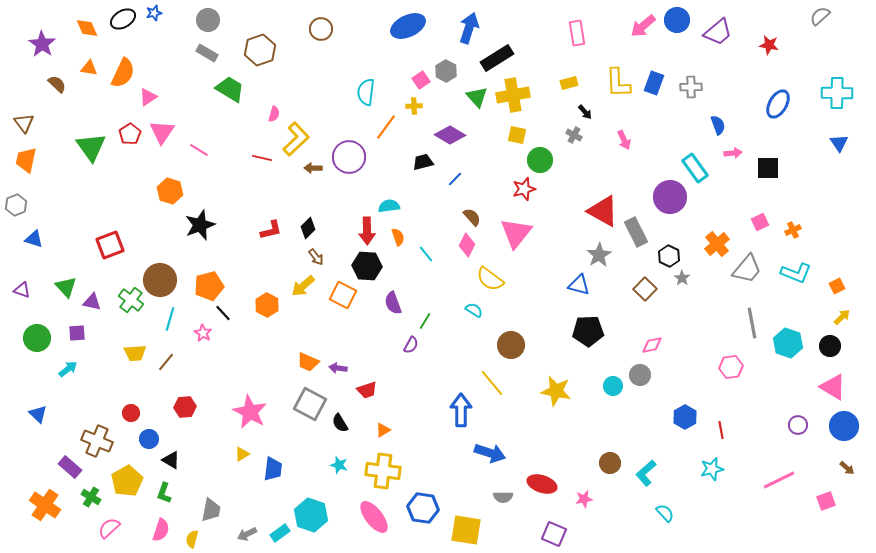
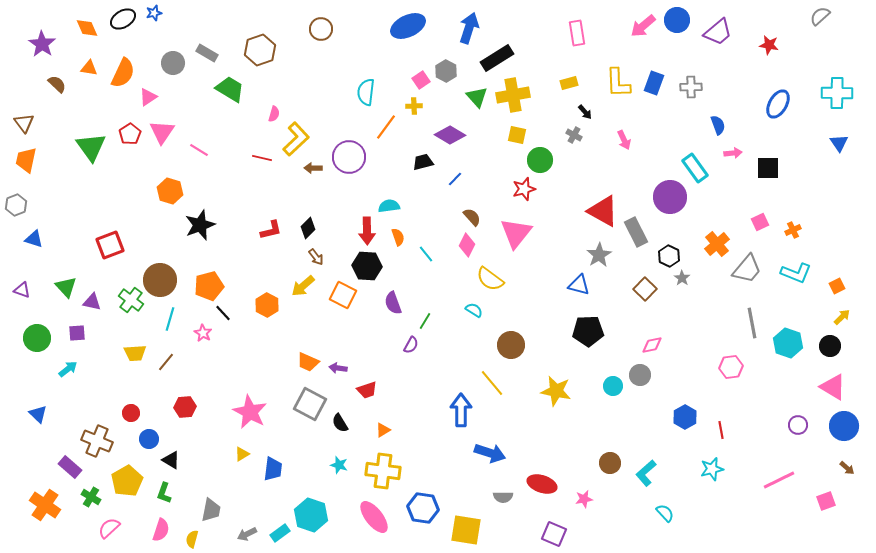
gray circle at (208, 20): moved 35 px left, 43 px down
